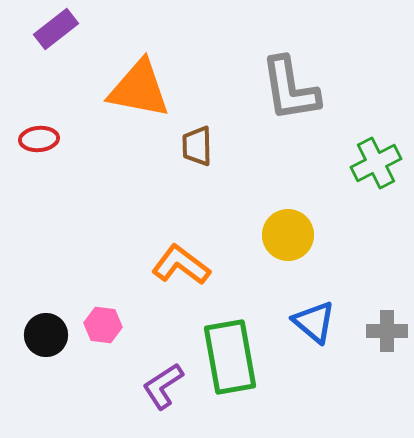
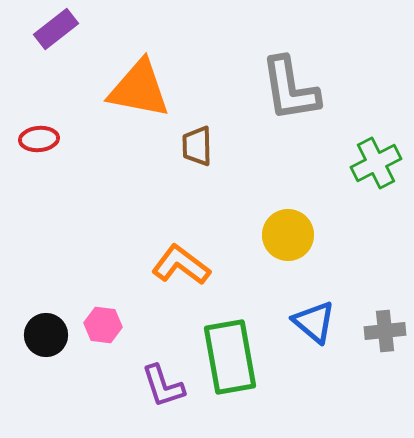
gray cross: moved 2 px left; rotated 6 degrees counterclockwise
purple L-shape: rotated 75 degrees counterclockwise
